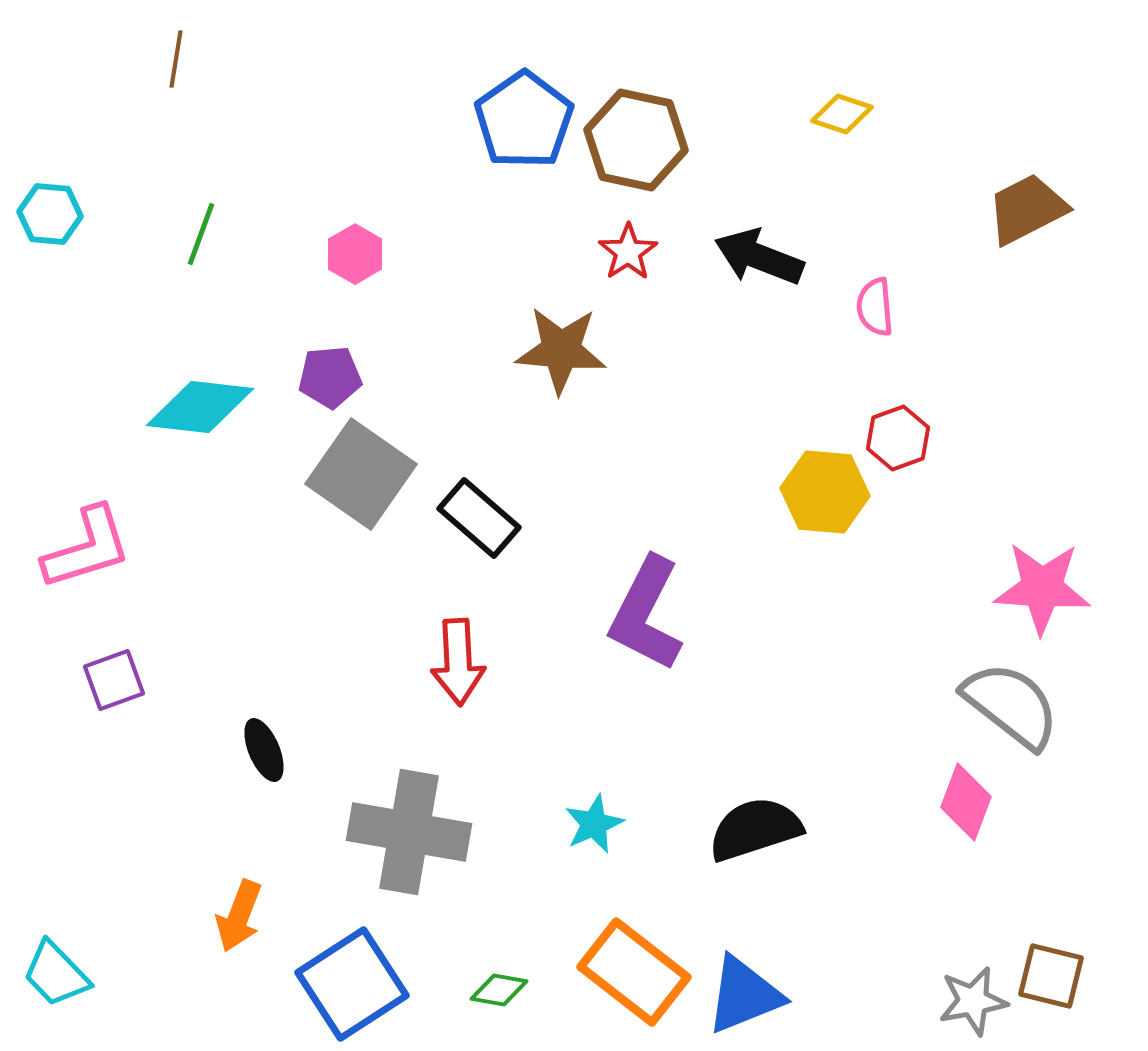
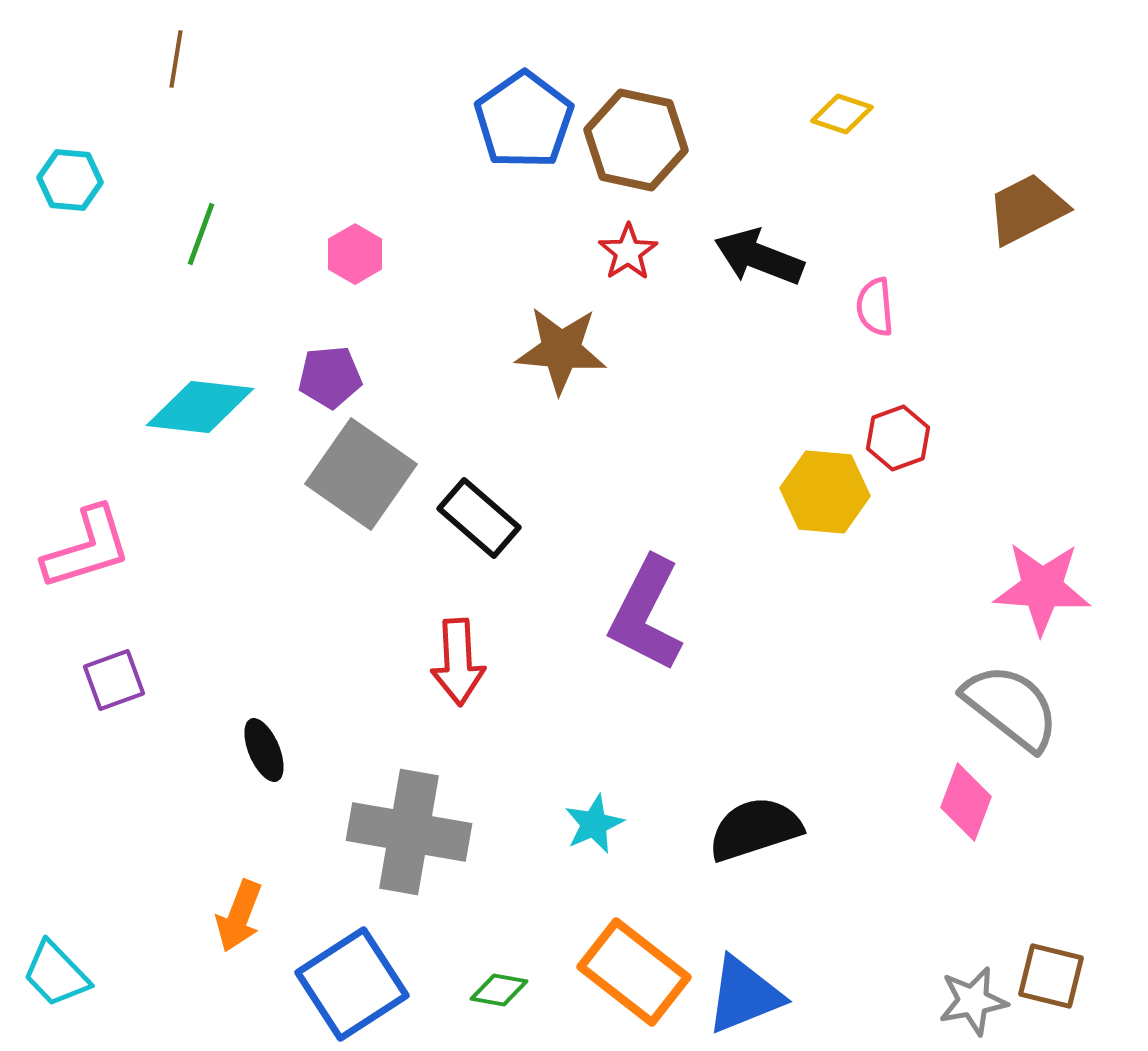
cyan hexagon: moved 20 px right, 34 px up
gray semicircle: moved 2 px down
